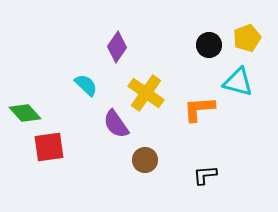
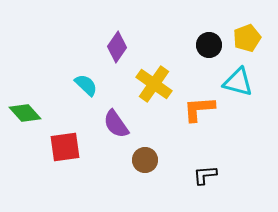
yellow cross: moved 8 px right, 9 px up
red square: moved 16 px right
